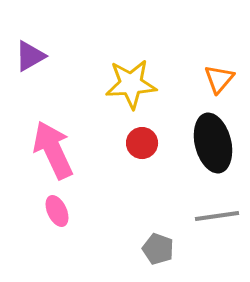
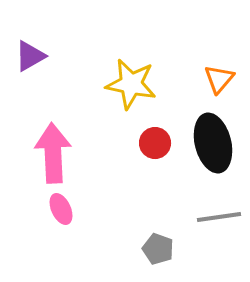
yellow star: rotated 15 degrees clockwise
red circle: moved 13 px right
pink arrow: moved 3 px down; rotated 22 degrees clockwise
pink ellipse: moved 4 px right, 2 px up
gray line: moved 2 px right, 1 px down
